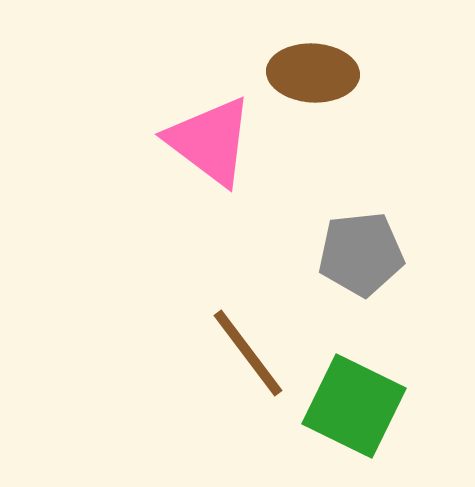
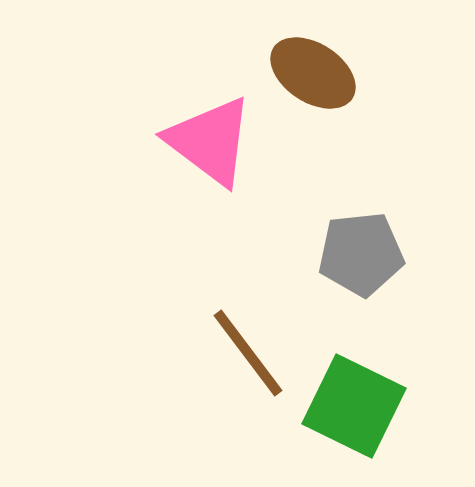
brown ellipse: rotated 30 degrees clockwise
